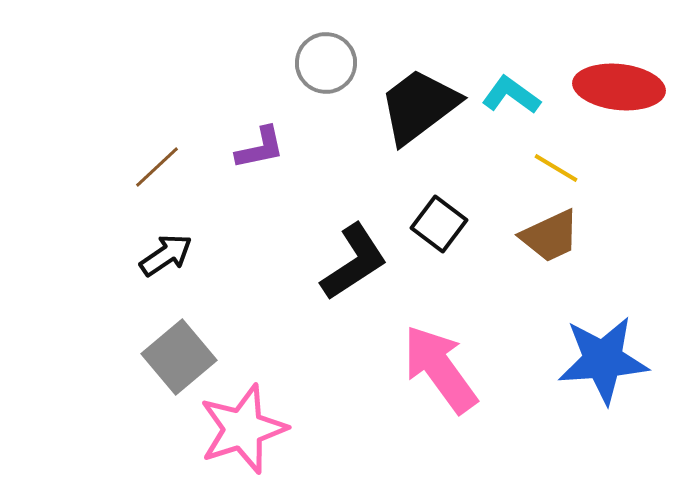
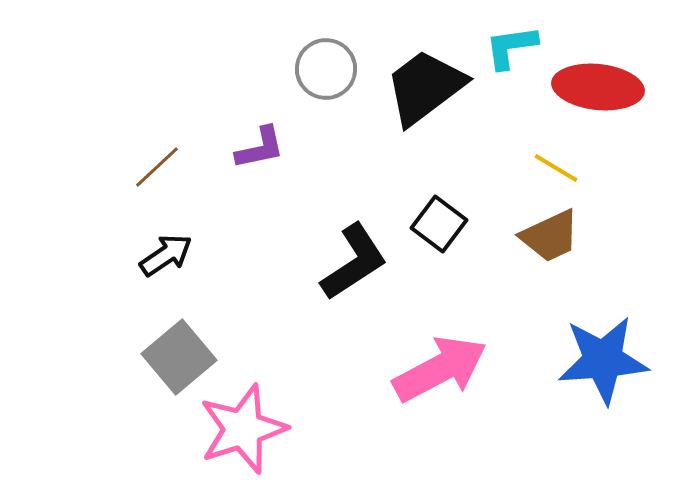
gray circle: moved 6 px down
red ellipse: moved 21 px left
cyan L-shape: moved 48 px up; rotated 44 degrees counterclockwise
black trapezoid: moved 6 px right, 19 px up
pink arrow: rotated 98 degrees clockwise
